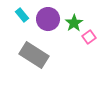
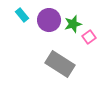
purple circle: moved 1 px right, 1 px down
green star: moved 1 px left, 1 px down; rotated 18 degrees clockwise
gray rectangle: moved 26 px right, 9 px down
